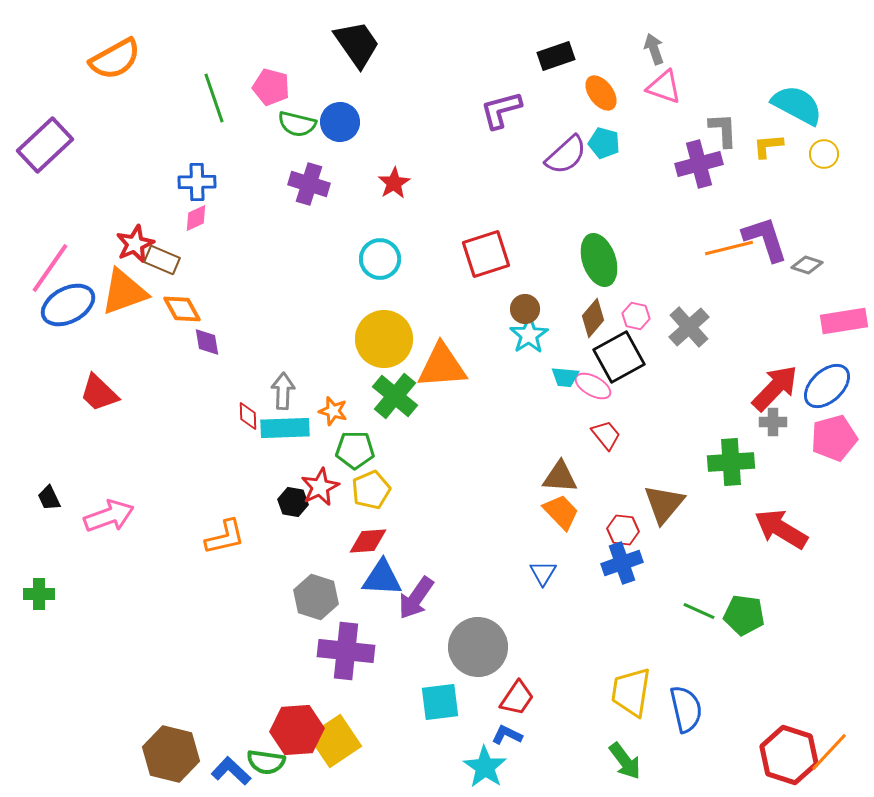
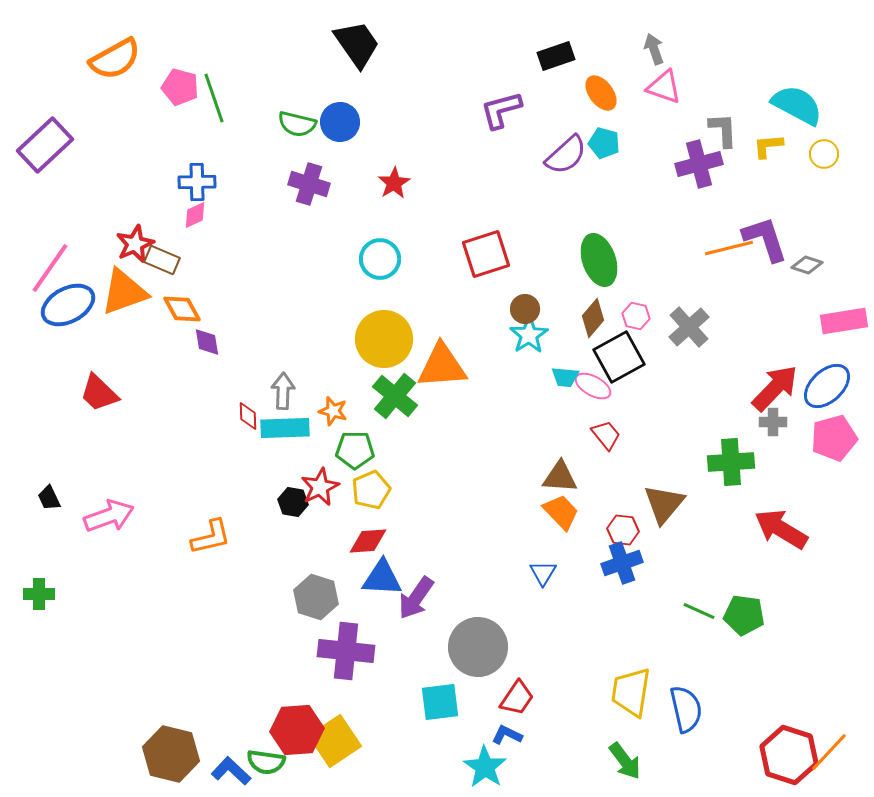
pink pentagon at (271, 87): moved 91 px left
pink diamond at (196, 218): moved 1 px left, 3 px up
orange L-shape at (225, 537): moved 14 px left
